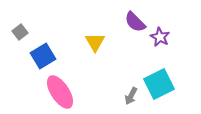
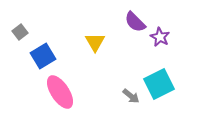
gray arrow: rotated 78 degrees counterclockwise
